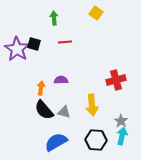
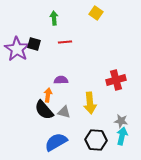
orange arrow: moved 7 px right, 7 px down
yellow arrow: moved 2 px left, 2 px up
gray star: rotated 24 degrees counterclockwise
